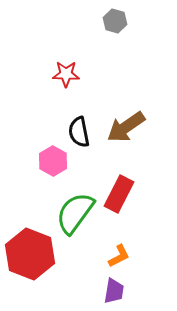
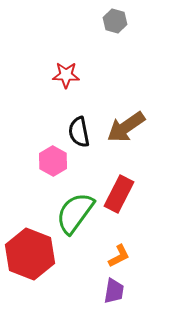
red star: moved 1 px down
